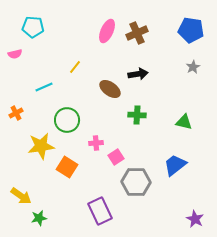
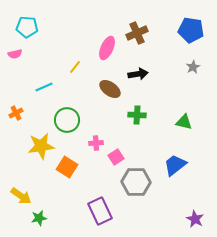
cyan pentagon: moved 6 px left
pink ellipse: moved 17 px down
